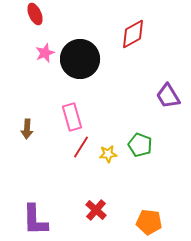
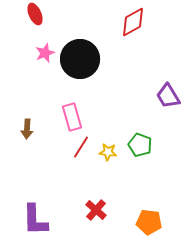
red diamond: moved 12 px up
yellow star: moved 2 px up; rotated 12 degrees clockwise
